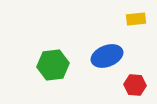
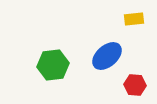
yellow rectangle: moved 2 px left
blue ellipse: rotated 20 degrees counterclockwise
